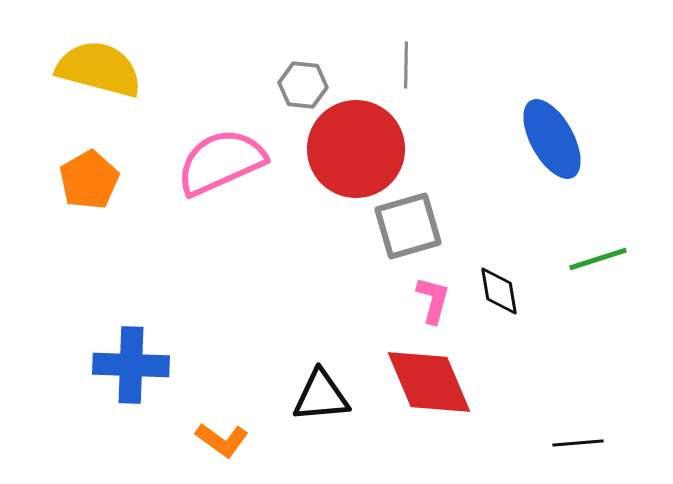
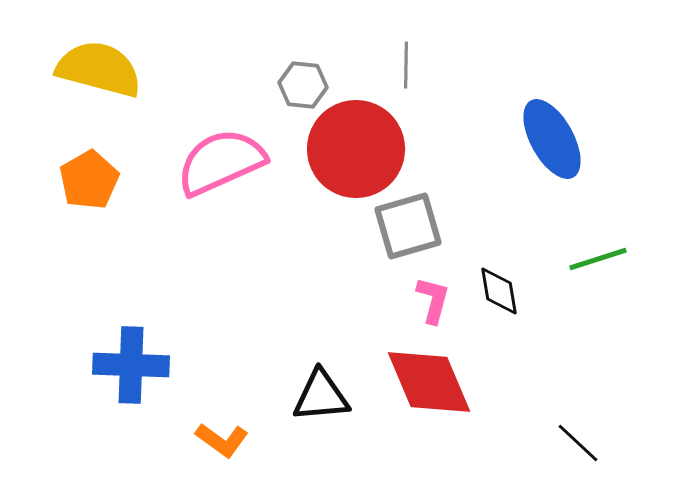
black line: rotated 48 degrees clockwise
